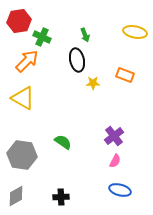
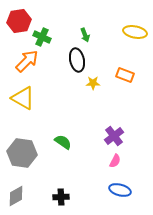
gray hexagon: moved 2 px up
